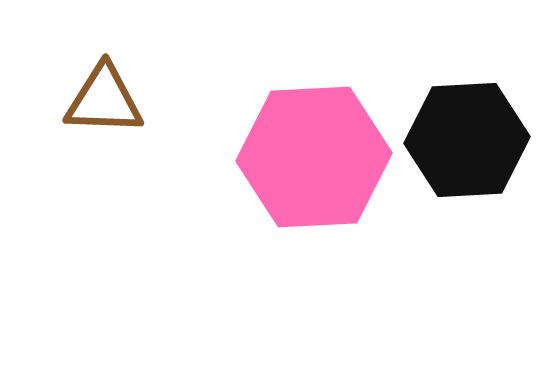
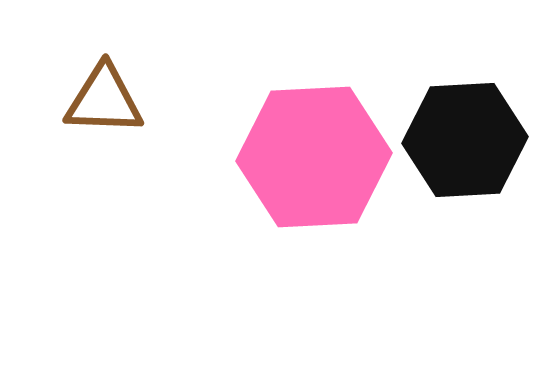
black hexagon: moved 2 px left
